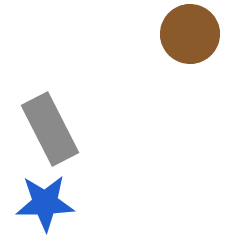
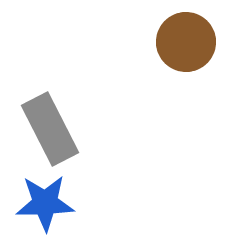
brown circle: moved 4 px left, 8 px down
